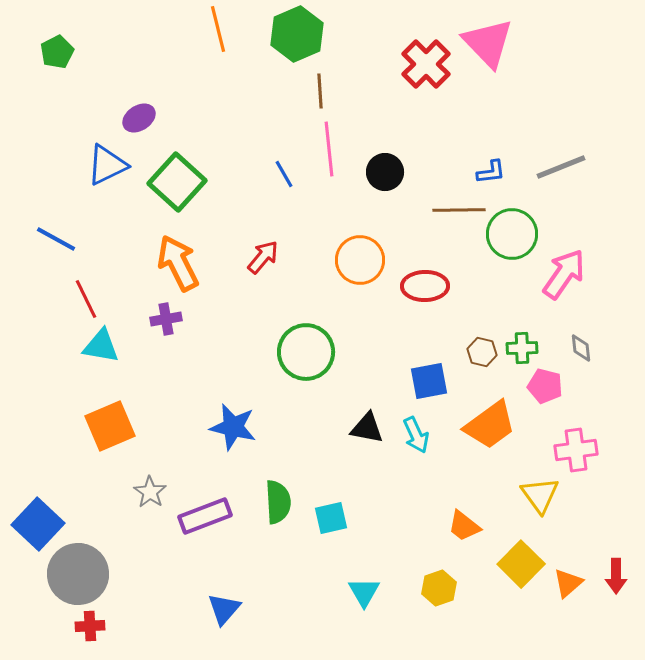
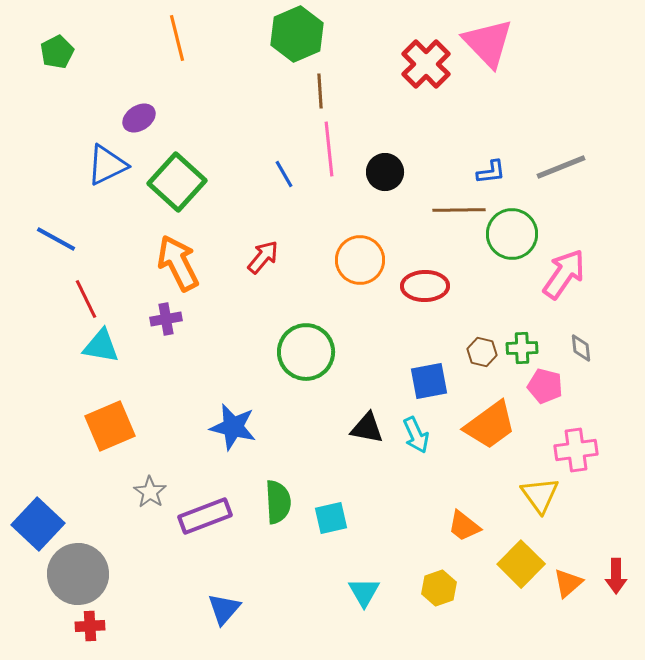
orange line at (218, 29): moved 41 px left, 9 px down
